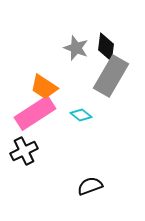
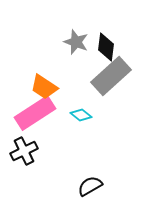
gray star: moved 6 px up
gray rectangle: rotated 18 degrees clockwise
black semicircle: rotated 10 degrees counterclockwise
